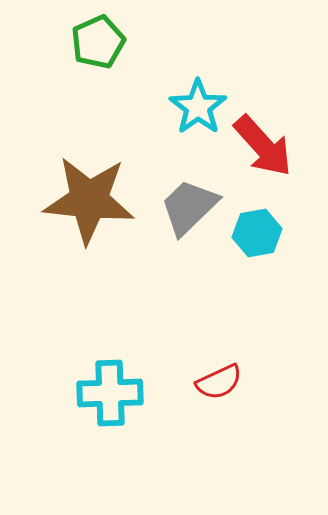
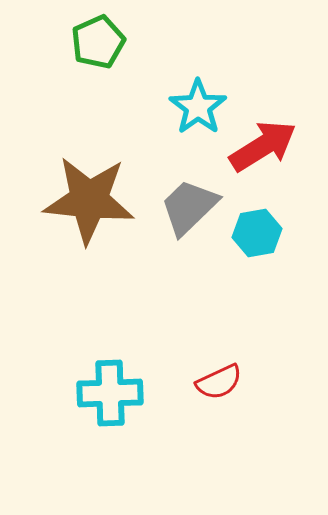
red arrow: rotated 80 degrees counterclockwise
